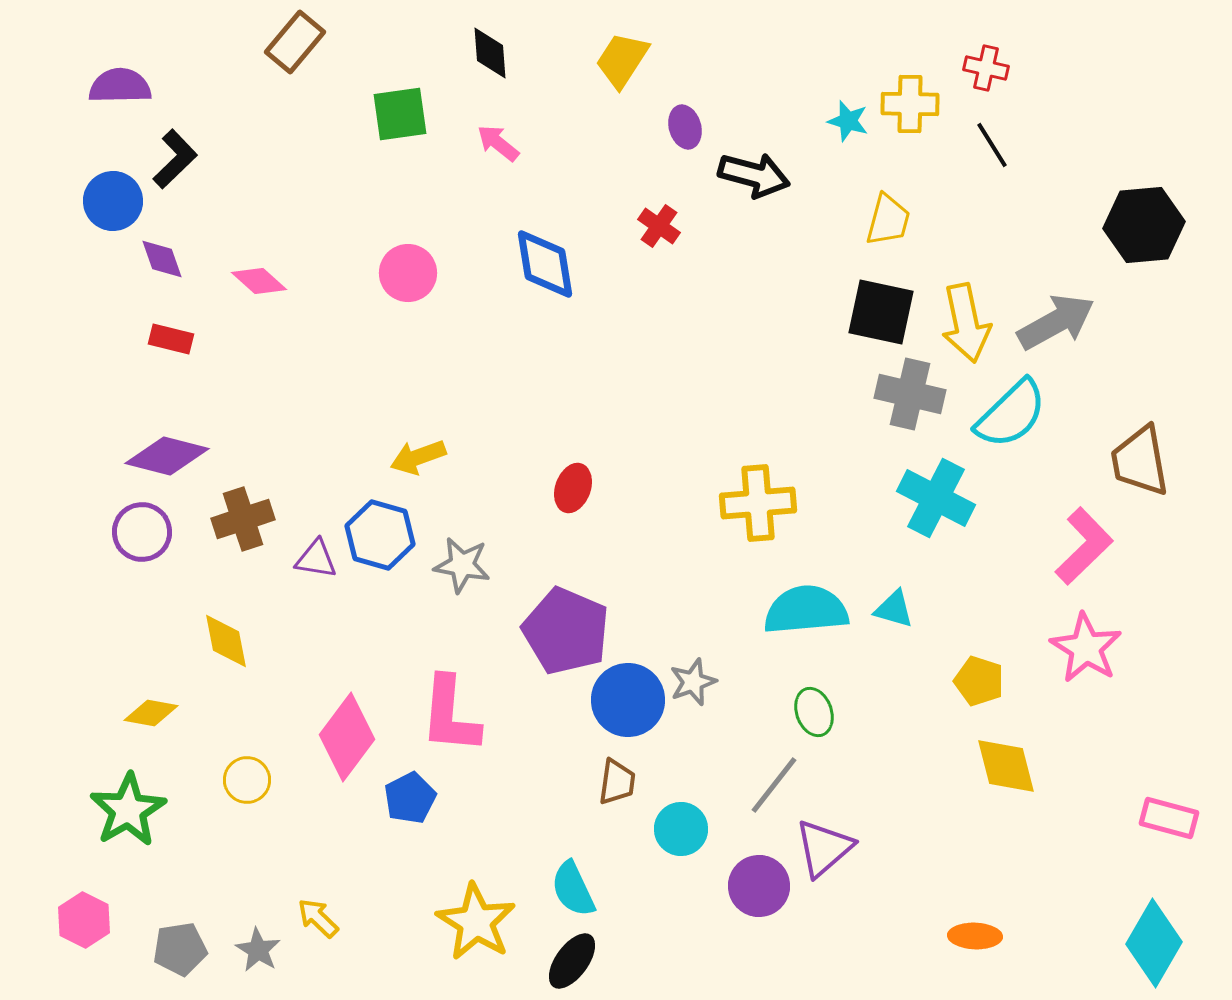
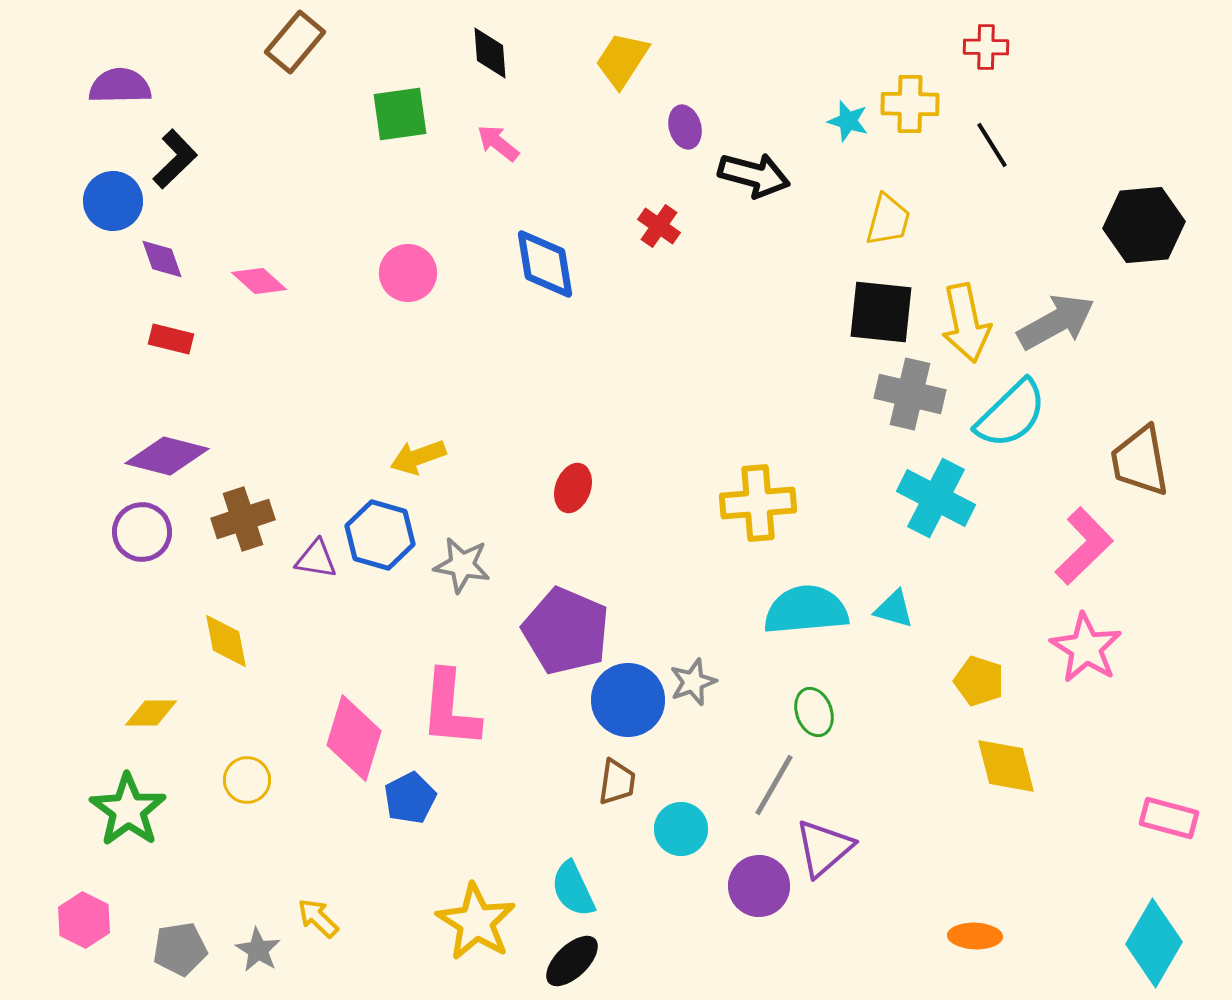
red cross at (986, 68): moved 21 px up; rotated 12 degrees counterclockwise
black square at (881, 312): rotated 6 degrees counterclockwise
yellow diamond at (151, 713): rotated 10 degrees counterclockwise
pink L-shape at (450, 715): moved 6 px up
pink diamond at (347, 737): moved 7 px right, 1 px down; rotated 20 degrees counterclockwise
gray line at (774, 785): rotated 8 degrees counterclockwise
green star at (128, 810): rotated 6 degrees counterclockwise
black ellipse at (572, 961): rotated 10 degrees clockwise
